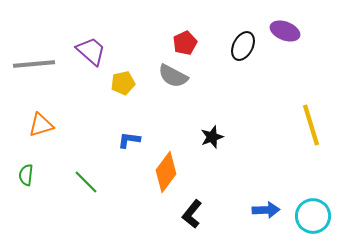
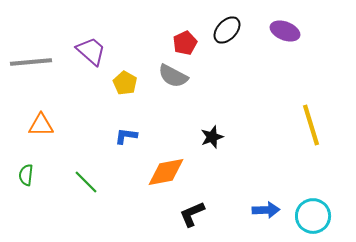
black ellipse: moved 16 px left, 16 px up; rotated 16 degrees clockwise
gray line: moved 3 px left, 2 px up
yellow pentagon: moved 2 px right; rotated 30 degrees counterclockwise
orange triangle: rotated 16 degrees clockwise
blue L-shape: moved 3 px left, 4 px up
orange diamond: rotated 42 degrees clockwise
black L-shape: rotated 28 degrees clockwise
